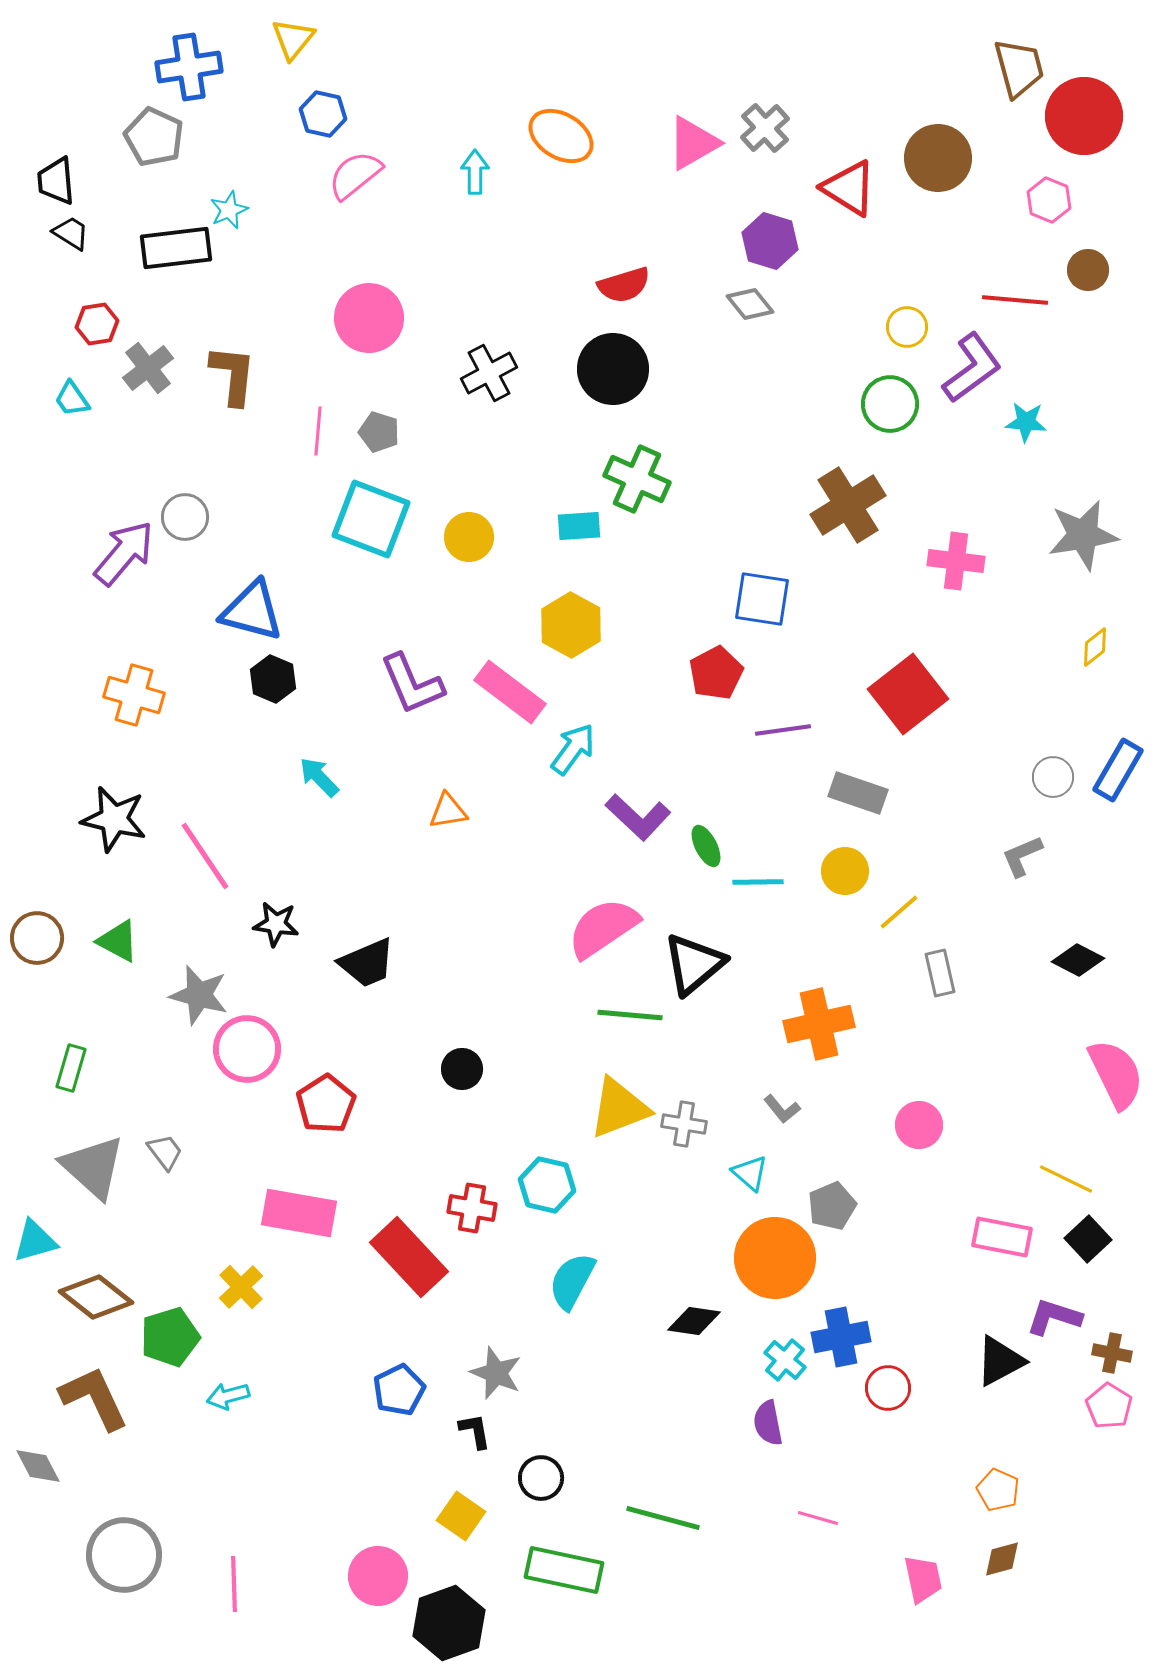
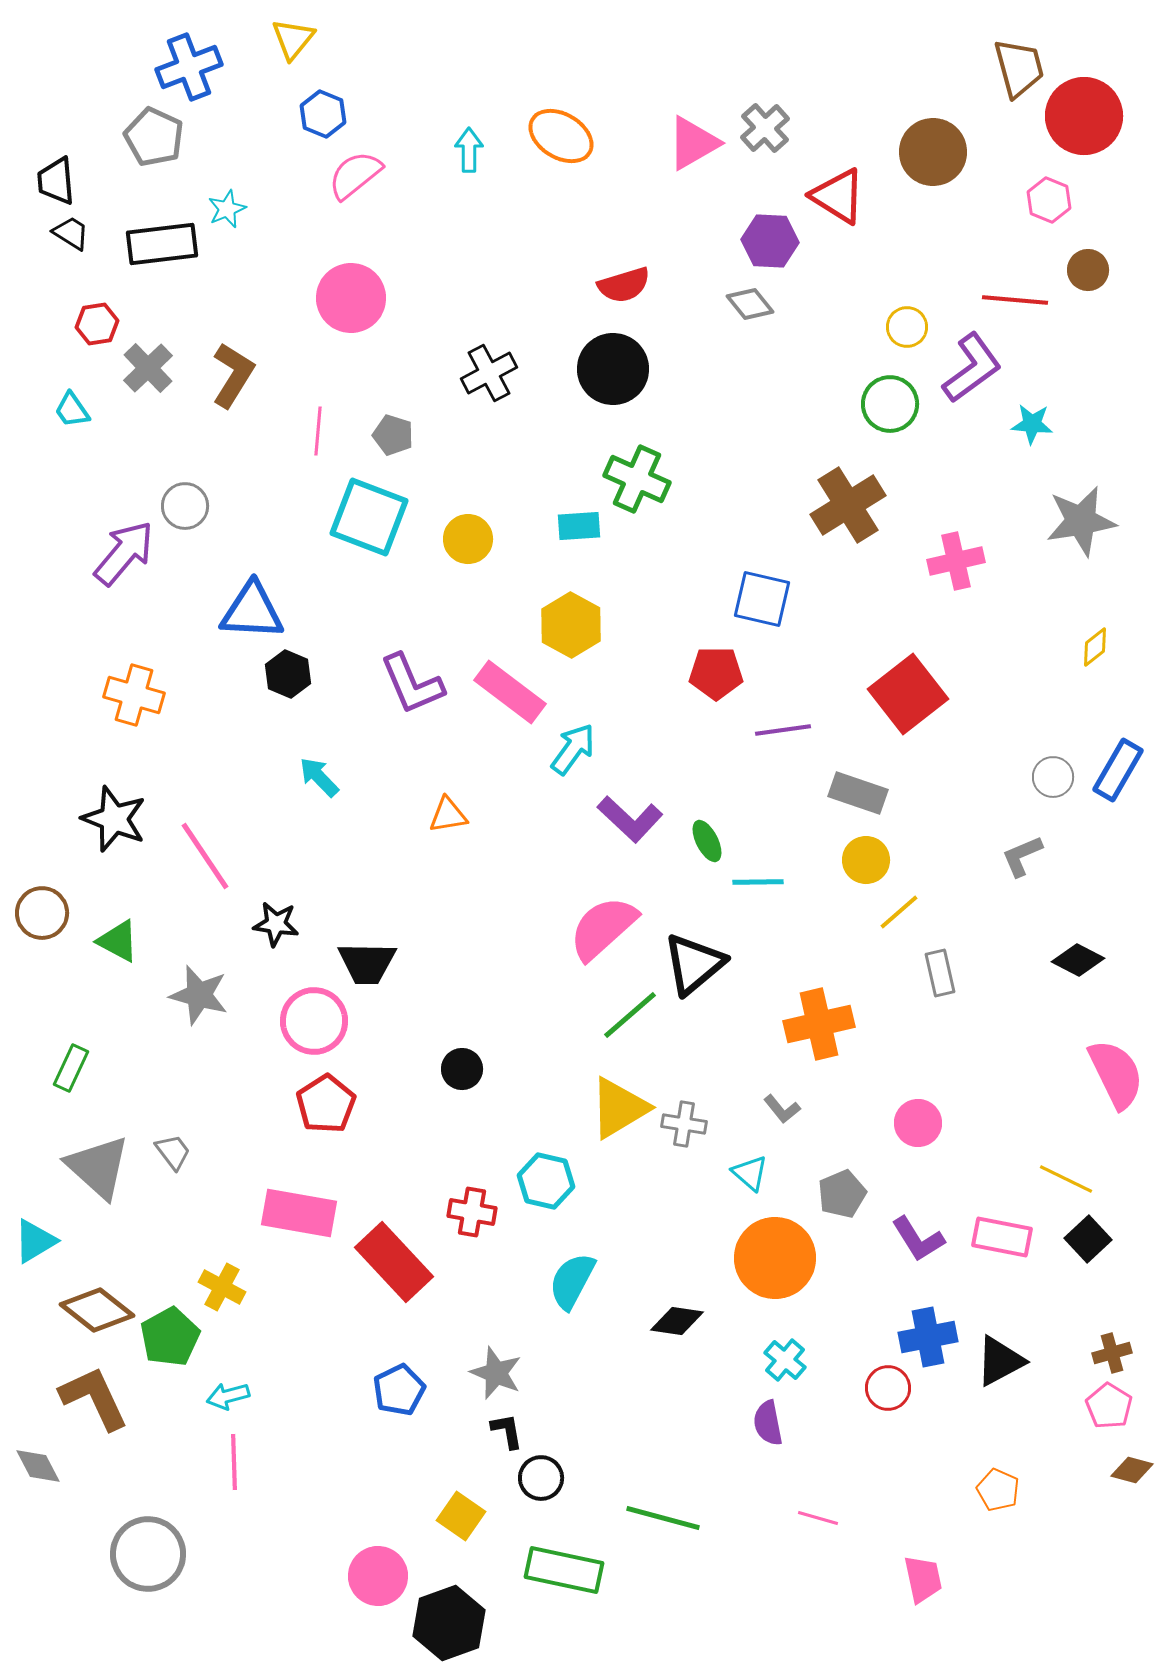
blue cross at (189, 67): rotated 12 degrees counterclockwise
blue hexagon at (323, 114): rotated 9 degrees clockwise
brown circle at (938, 158): moved 5 px left, 6 px up
cyan arrow at (475, 172): moved 6 px left, 22 px up
red triangle at (849, 188): moved 11 px left, 8 px down
cyan star at (229, 210): moved 2 px left, 1 px up
purple hexagon at (770, 241): rotated 14 degrees counterclockwise
black rectangle at (176, 248): moved 14 px left, 4 px up
pink circle at (369, 318): moved 18 px left, 20 px up
gray cross at (148, 368): rotated 6 degrees counterclockwise
brown L-shape at (233, 375): rotated 26 degrees clockwise
cyan trapezoid at (72, 399): moved 11 px down
cyan star at (1026, 422): moved 6 px right, 2 px down
gray pentagon at (379, 432): moved 14 px right, 3 px down
gray circle at (185, 517): moved 11 px up
cyan square at (371, 519): moved 2 px left, 2 px up
gray star at (1083, 535): moved 2 px left, 14 px up
yellow circle at (469, 537): moved 1 px left, 2 px down
pink cross at (956, 561): rotated 20 degrees counterclockwise
blue square at (762, 599): rotated 4 degrees clockwise
blue triangle at (252, 611): rotated 12 degrees counterclockwise
red pentagon at (716, 673): rotated 28 degrees clockwise
black hexagon at (273, 679): moved 15 px right, 5 px up
orange triangle at (448, 811): moved 4 px down
purple L-shape at (638, 817): moved 8 px left, 2 px down
black star at (114, 819): rotated 8 degrees clockwise
green ellipse at (706, 846): moved 1 px right, 5 px up
yellow circle at (845, 871): moved 21 px right, 11 px up
pink semicircle at (603, 928): rotated 8 degrees counterclockwise
brown circle at (37, 938): moved 5 px right, 25 px up
black trapezoid at (367, 963): rotated 24 degrees clockwise
green line at (630, 1015): rotated 46 degrees counterclockwise
pink circle at (247, 1049): moved 67 px right, 28 px up
green rectangle at (71, 1068): rotated 9 degrees clockwise
yellow triangle at (619, 1108): rotated 10 degrees counterclockwise
pink circle at (919, 1125): moved 1 px left, 2 px up
gray trapezoid at (165, 1152): moved 8 px right
gray triangle at (93, 1167): moved 5 px right
cyan hexagon at (547, 1185): moved 1 px left, 4 px up
gray pentagon at (832, 1206): moved 10 px right, 12 px up
red cross at (472, 1208): moved 4 px down
cyan triangle at (35, 1241): rotated 15 degrees counterclockwise
red rectangle at (409, 1257): moved 15 px left, 5 px down
yellow cross at (241, 1287): moved 19 px left; rotated 18 degrees counterclockwise
brown diamond at (96, 1297): moved 1 px right, 13 px down
purple L-shape at (1054, 1317): moved 136 px left, 78 px up; rotated 140 degrees counterclockwise
black diamond at (694, 1321): moved 17 px left
green pentagon at (170, 1337): rotated 12 degrees counterclockwise
blue cross at (841, 1337): moved 87 px right
brown cross at (1112, 1353): rotated 27 degrees counterclockwise
black L-shape at (475, 1431): moved 32 px right
gray circle at (124, 1555): moved 24 px right, 1 px up
brown diamond at (1002, 1559): moved 130 px right, 89 px up; rotated 30 degrees clockwise
pink line at (234, 1584): moved 122 px up
